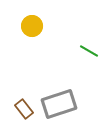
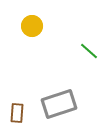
green line: rotated 12 degrees clockwise
brown rectangle: moved 7 px left, 4 px down; rotated 42 degrees clockwise
